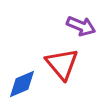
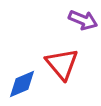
purple arrow: moved 2 px right, 6 px up
